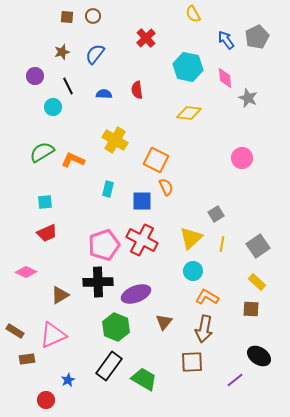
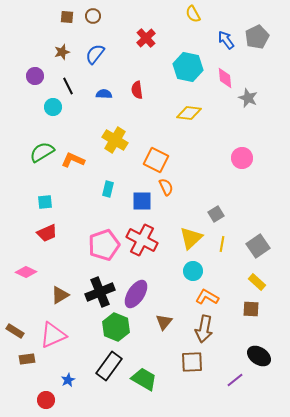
black cross at (98, 282): moved 2 px right, 10 px down; rotated 20 degrees counterclockwise
purple ellipse at (136, 294): rotated 36 degrees counterclockwise
